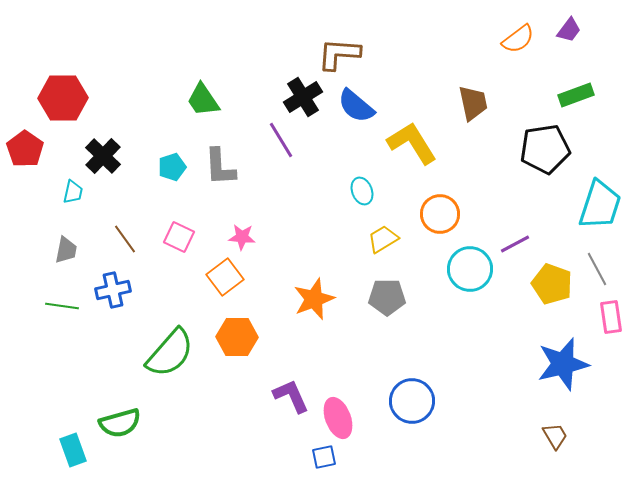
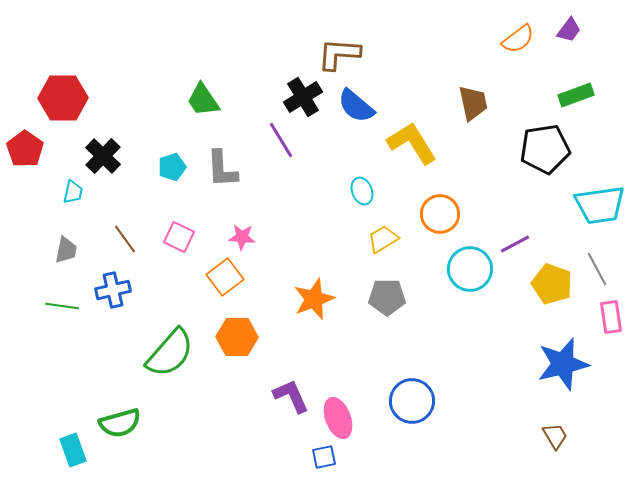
gray L-shape at (220, 167): moved 2 px right, 2 px down
cyan trapezoid at (600, 205): rotated 64 degrees clockwise
